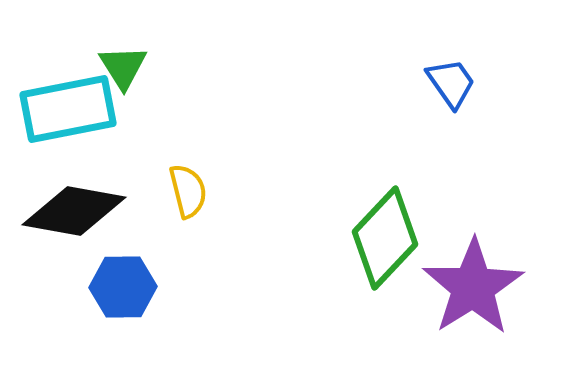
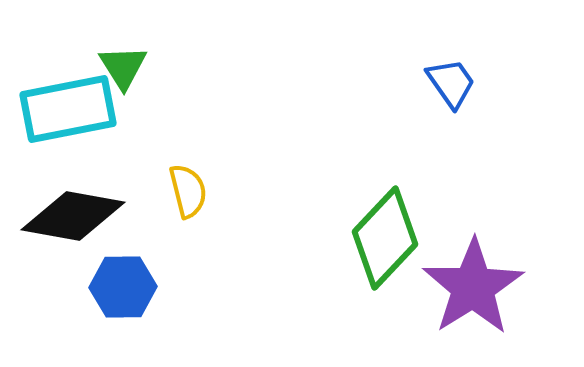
black diamond: moved 1 px left, 5 px down
